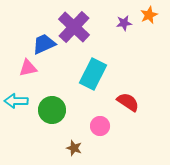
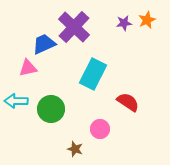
orange star: moved 2 px left, 5 px down
green circle: moved 1 px left, 1 px up
pink circle: moved 3 px down
brown star: moved 1 px right, 1 px down
